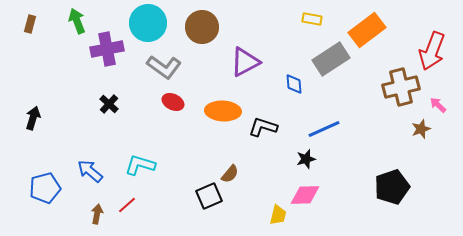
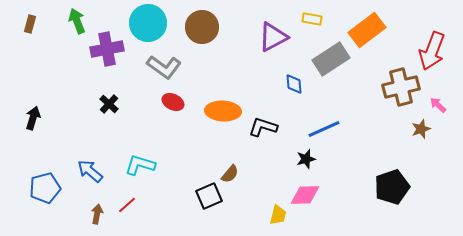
purple triangle: moved 28 px right, 25 px up
